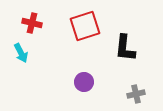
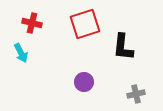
red square: moved 2 px up
black L-shape: moved 2 px left, 1 px up
